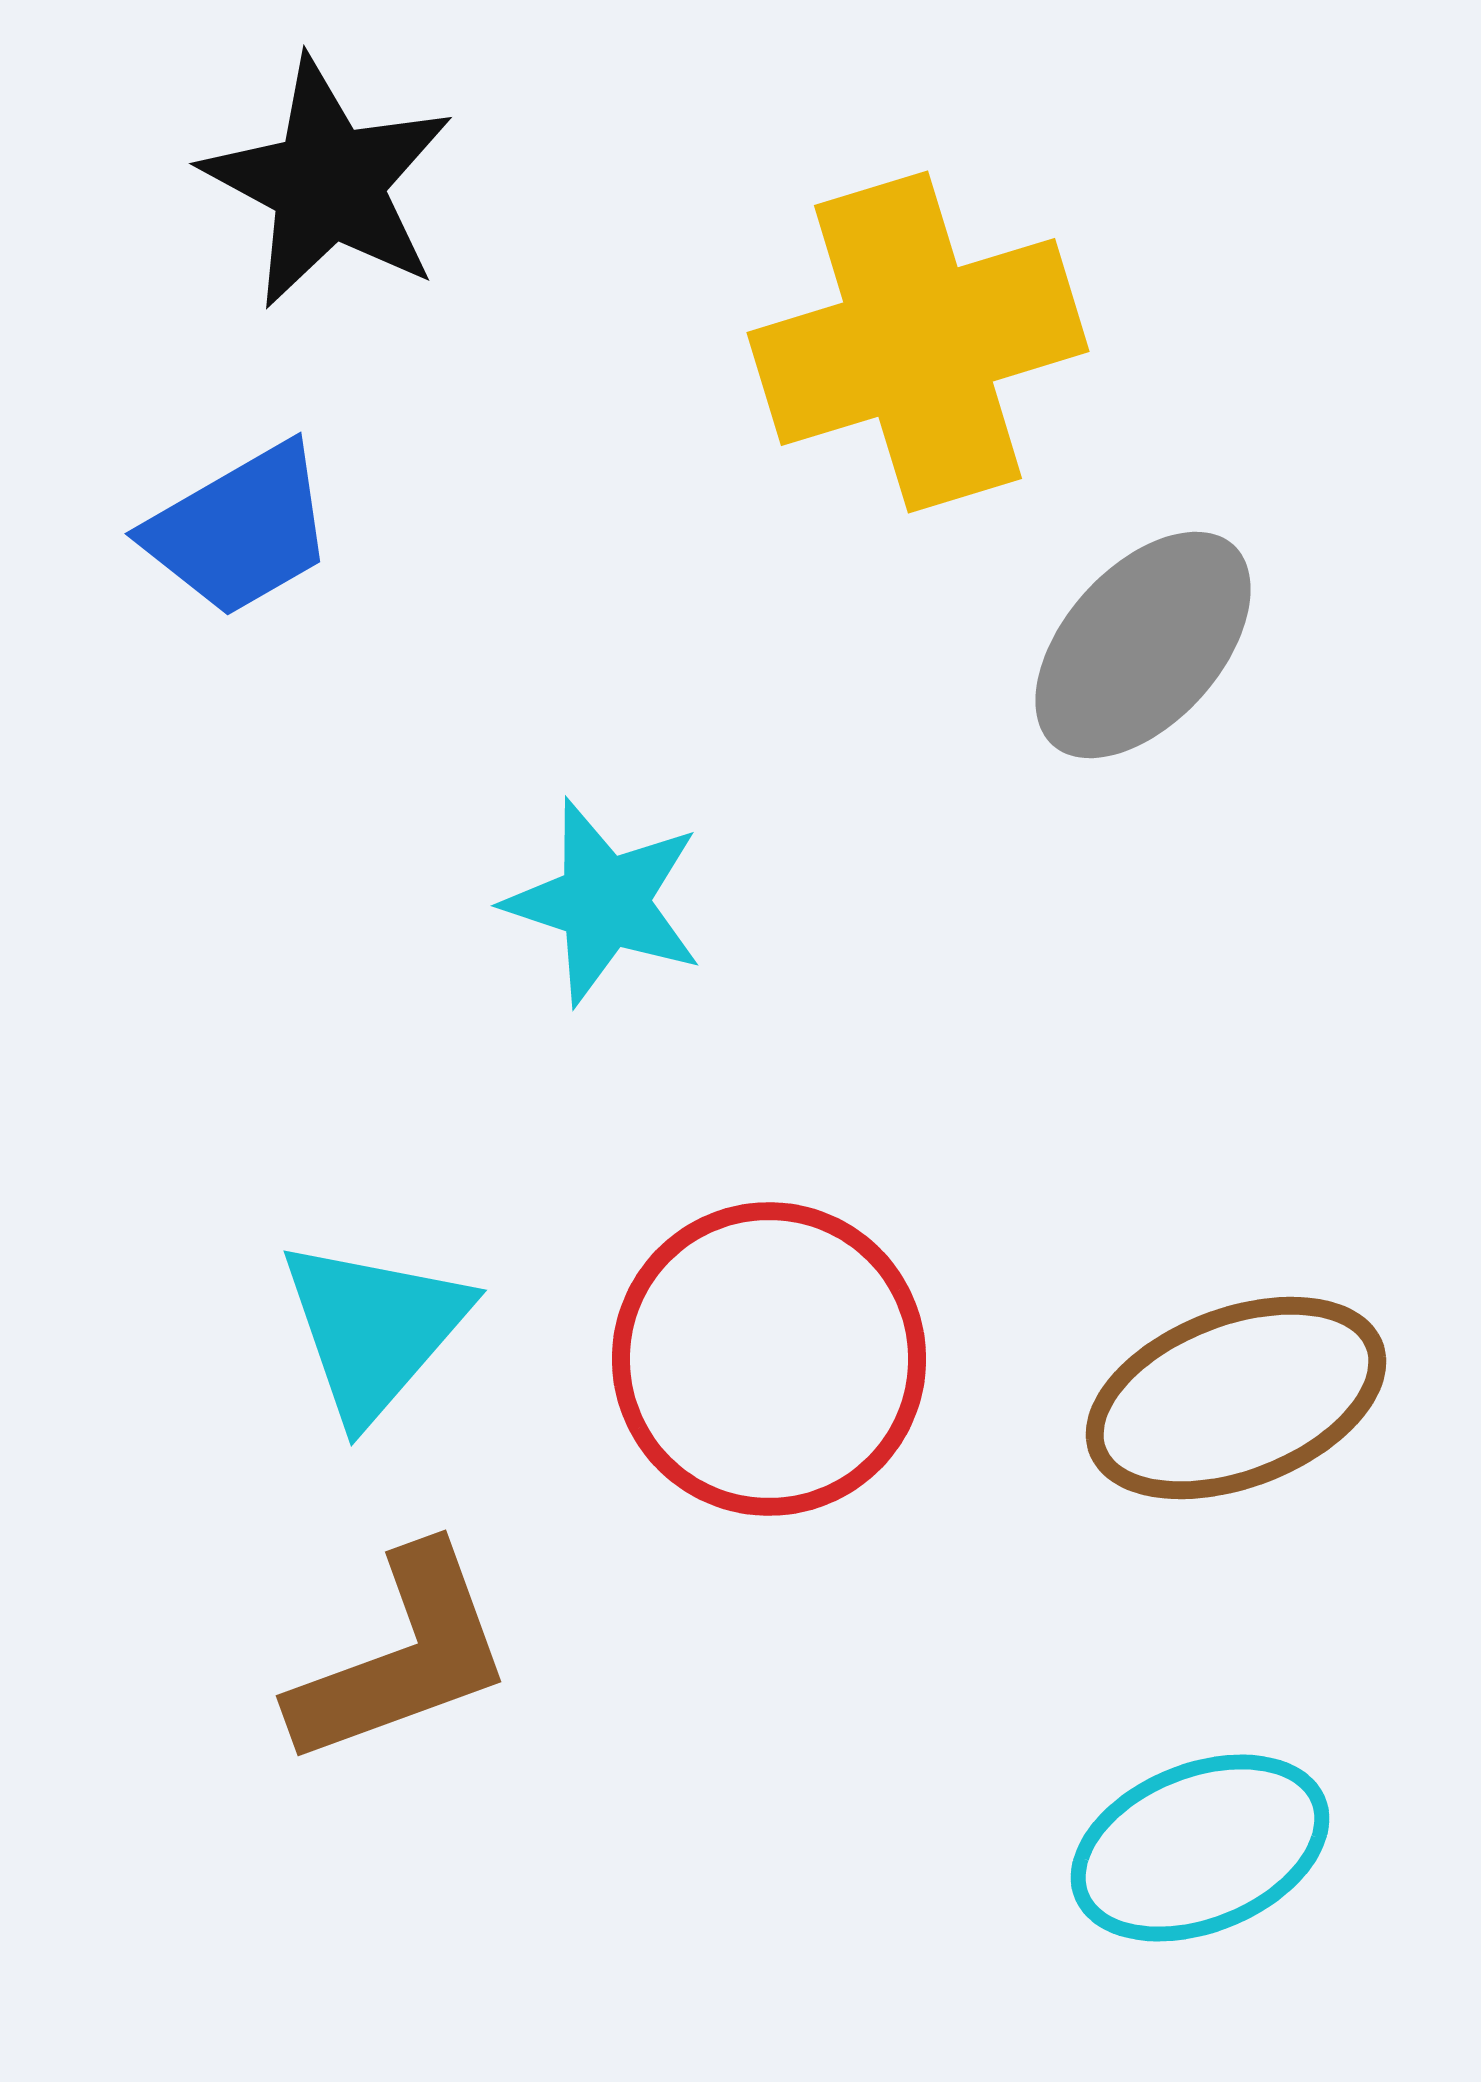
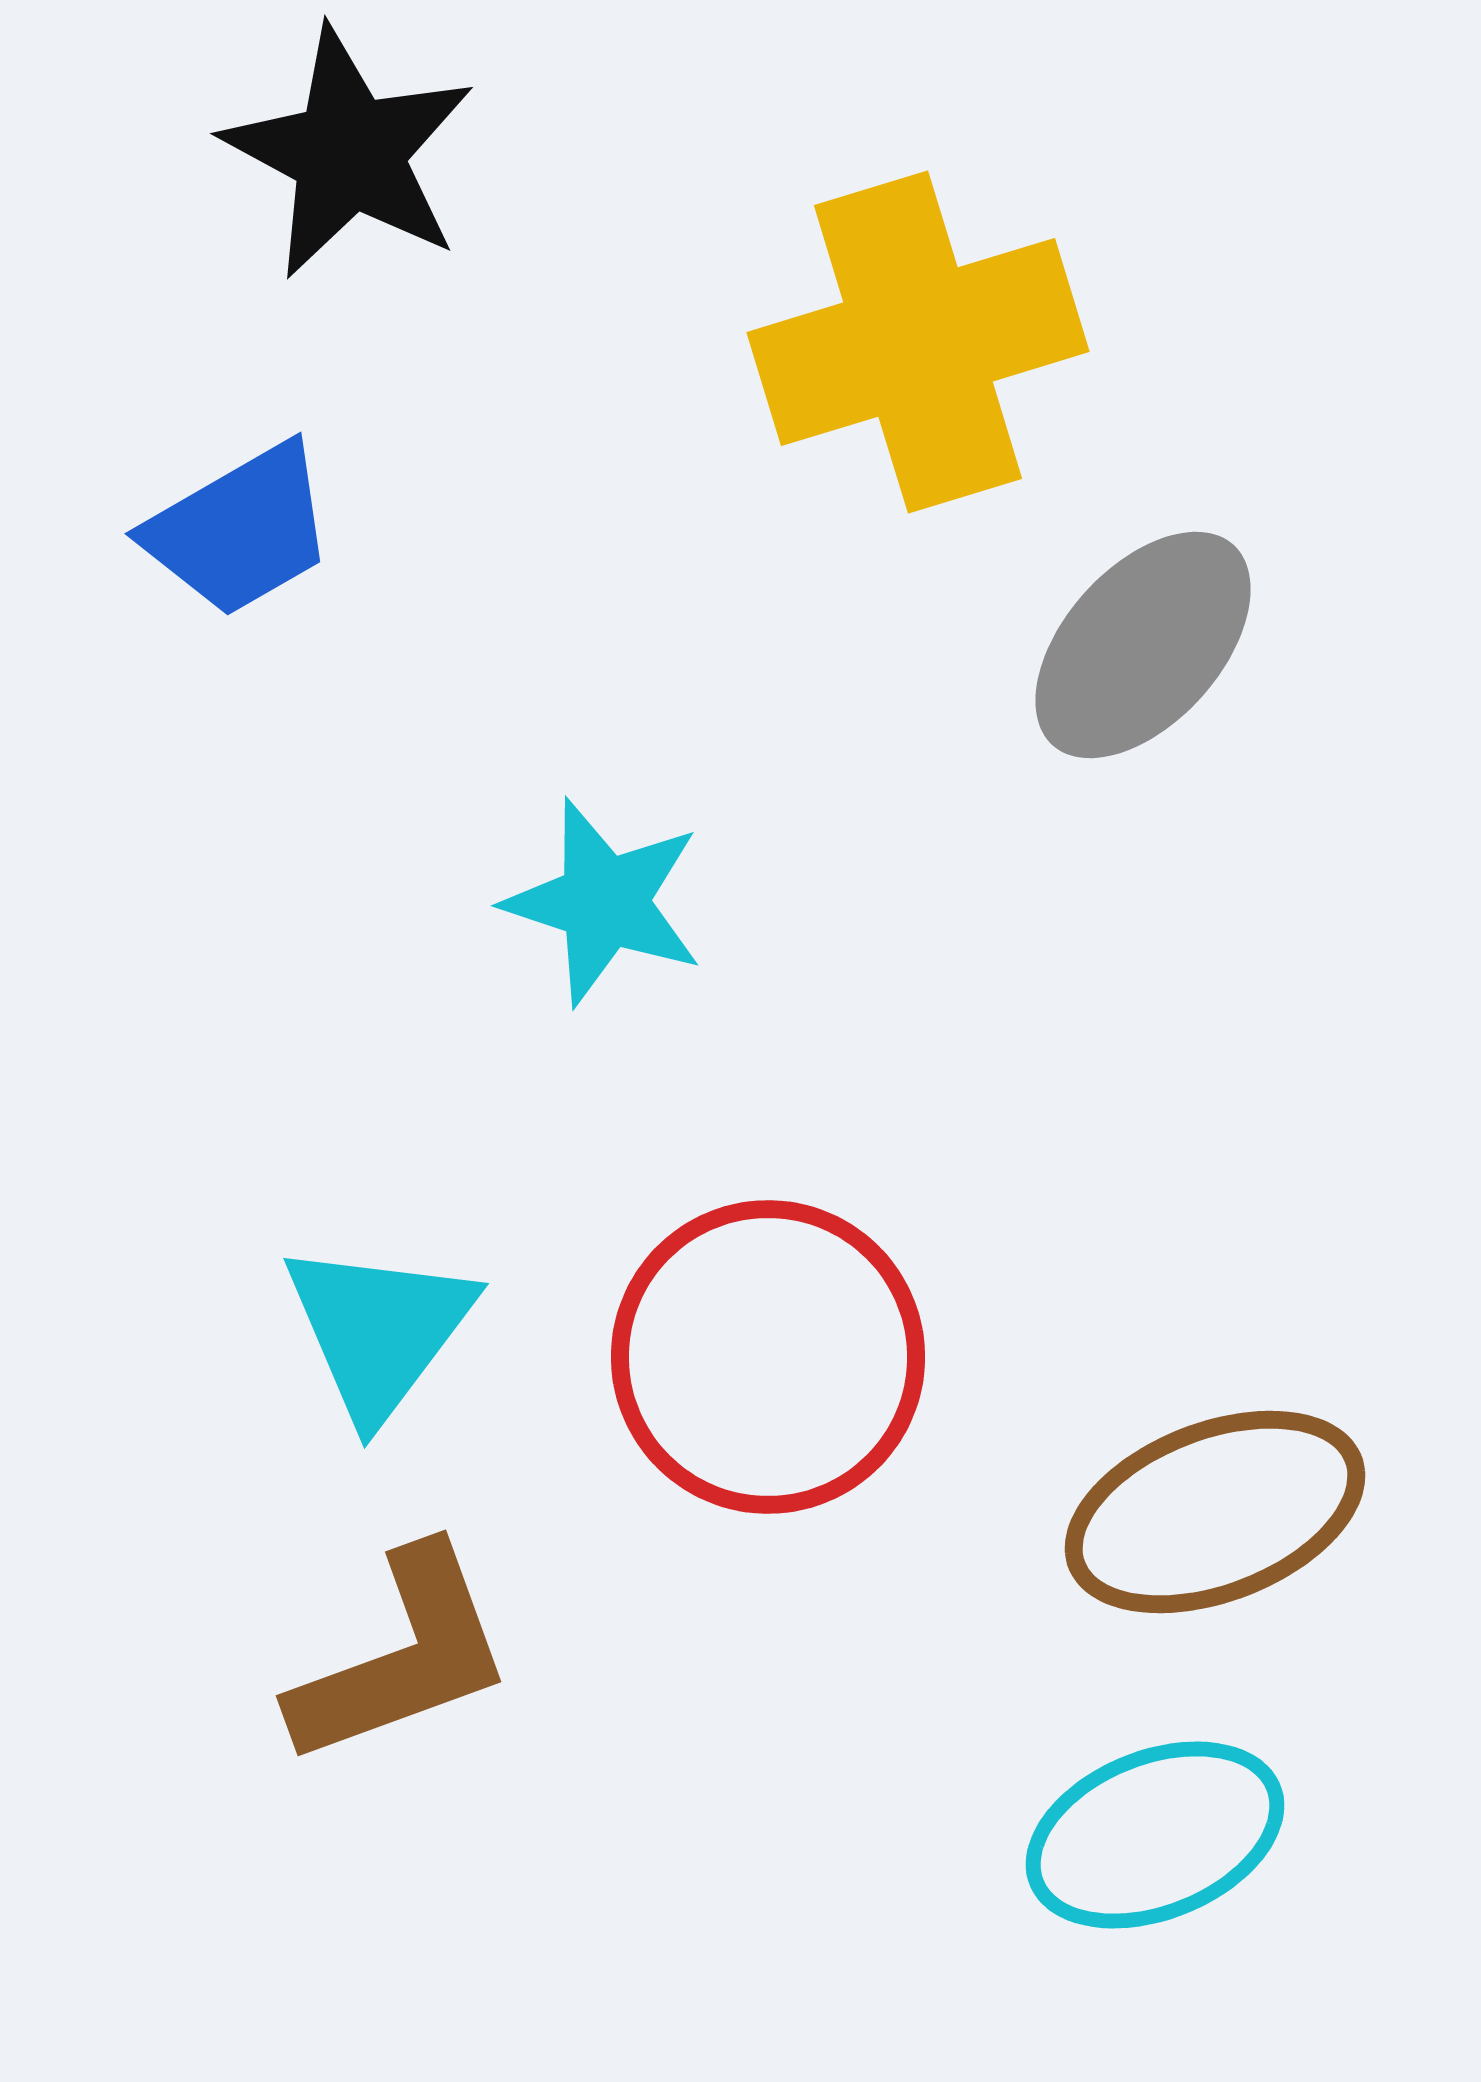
black star: moved 21 px right, 30 px up
cyan triangle: moved 5 px right, 1 px down; rotated 4 degrees counterclockwise
red circle: moved 1 px left, 2 px up
brown ellipse: moved 21 px left, 114 px down
cyan ellipse: moved 45 px left, 13 px up
